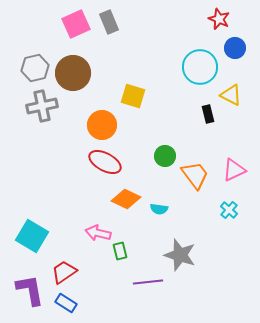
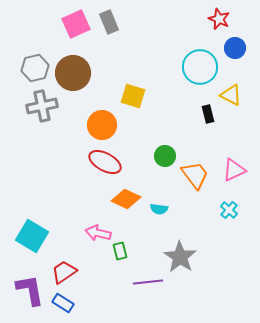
gray star: moved 2 px down; rotated 16 degrees clockwise
blue rectangle: moved 3 px left
